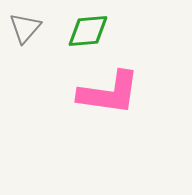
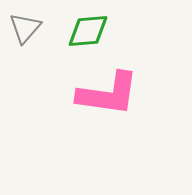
pink L-shape: moved 1 px left, 1 px down
